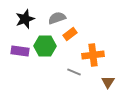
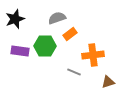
black star: moved 10 px left
brown triangle: rotated 40 degrees clockwise
